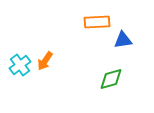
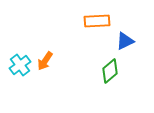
orange rectangle: moved 1 px up
blue triangle: moved 2 px right, 1 px down; rotated 18 degrees counterclockwise
green diamond: moved 1 px left, 8 px up; rotated 25 degrees counterclockwise
